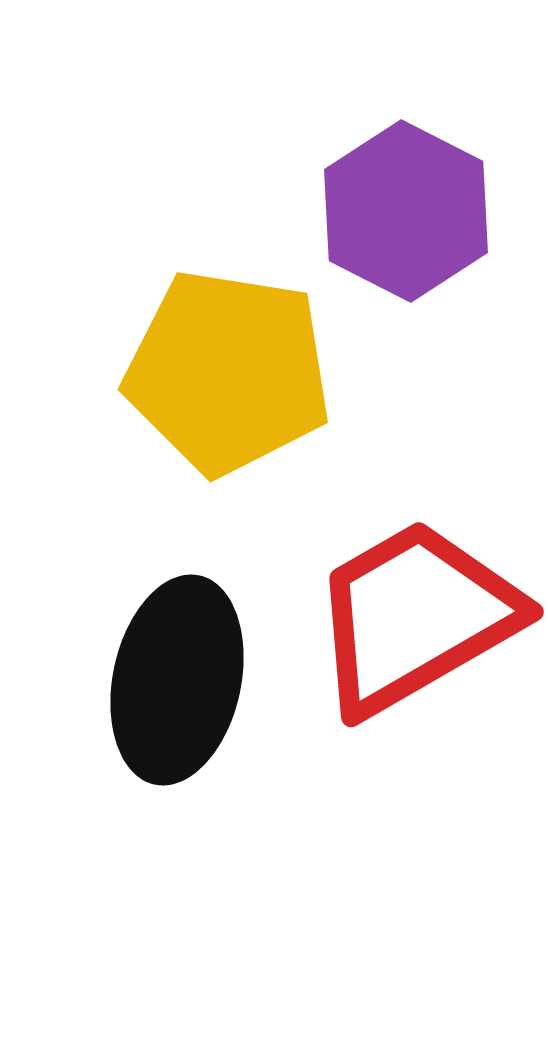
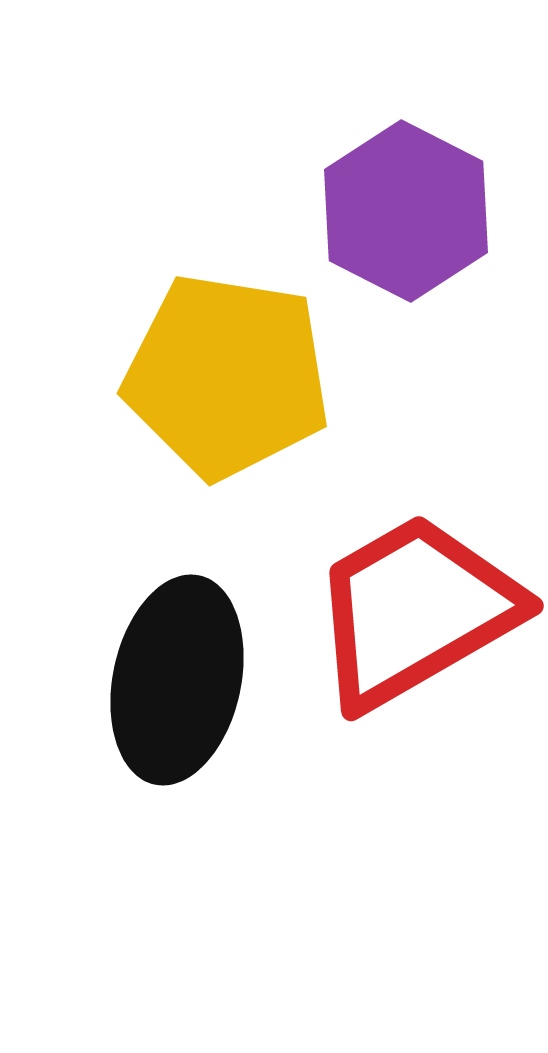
yellow pentagon: moved 1 px left, 4 px down
red trapezoid: moved 6 px up
